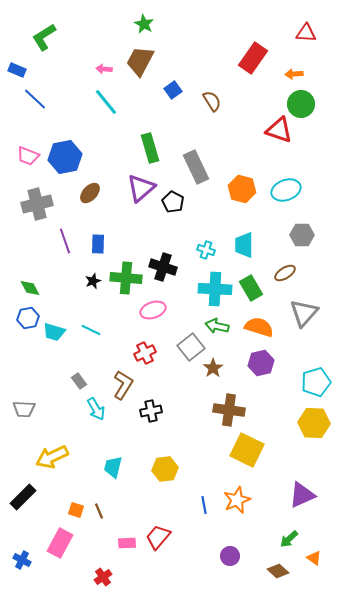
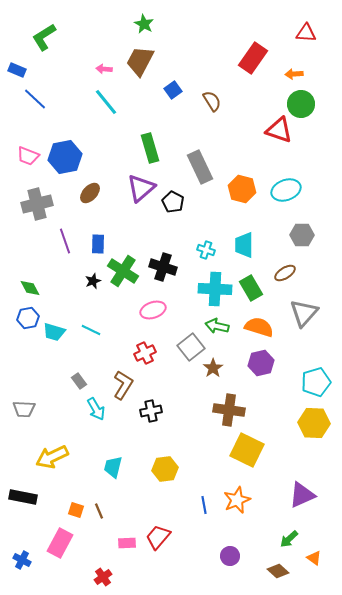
gray rectangle at (196, 167): moved 4 px right
green cross at (126, 278): moved 3 px left, 7 px up; rotated 28 degrees clockwise
black rectangle at (23, 497): rotated 56 degrees clockwise
